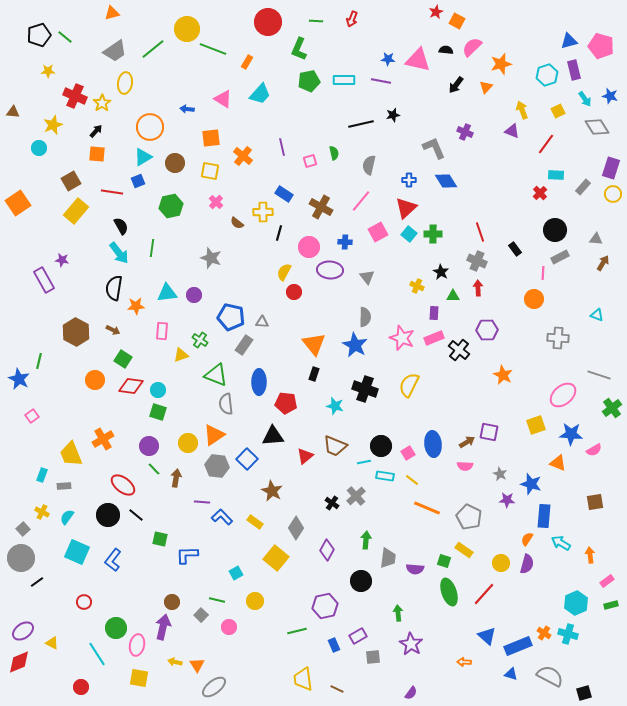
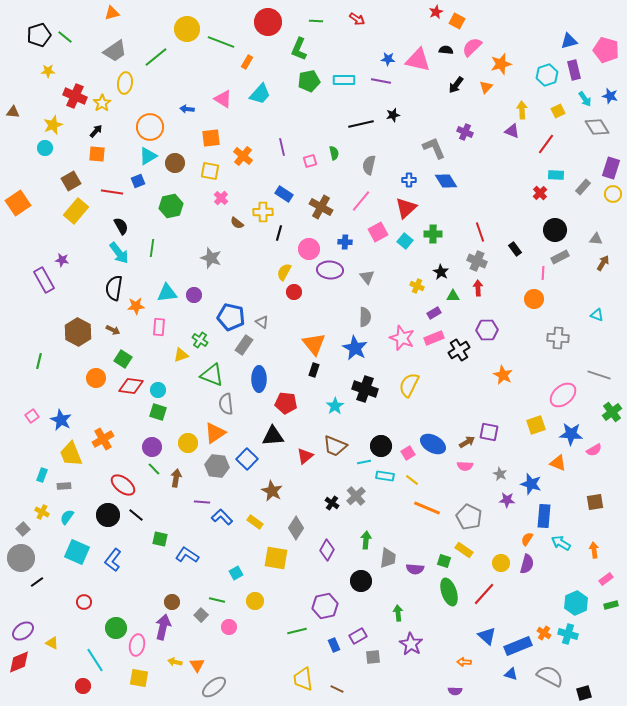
red arrow at (352, 19): moved 5 px right; rotated 77 degrees counterclockwise
pink pentagon at (601, 46): moved 5 px right, 4 px down
green line at (153, 49): moved 3 px right, 8 px down
green line at (213, 49): moved 8 px right, 7 px up
yellow arrow at (522, 110): rotated 18 degrees clockwise
cyan circle at (39, 148): moved 6 px right
cyan triangle at (143, 157): moved 5 px right, 1 px up
pink cross at (216, 202): moved 5 px right, 4 px up
cyan square at (409, 234): moved 4 px left, 7 px down
pink circle at (309, 247): moved 2 px down
purple rectangle at (434, 313): rotated 56 degrees clockwise
gray triangle at (262, 322): rotated 32 degrees clockwise
pink rectangle at (162, 331): moved 3 px left, 4 px up
brown hexagon at (76, 332): moved 2 px right
blue star at (355, 345): moved 3 px down
black cross at (459, 350): rotated 20 degrees clockwise
black rectangle at (314, 374): moved 4 px up
green triangle at (216, 375): moved 4 px left
blue star at (19, 379): moved 42 px right, 41 px down
orange circle at (95, 380): moved 1 px right, 2 px up
blue ellipse at (259, 382): moved 3 px up
cyan star at (335, 406): rotated 24 degrees clockwise
green cross at (612, 408): moved 4 px down
orange triangle at (214, 435): moved 1 px right, 2 px up
blue ellipse at (433, 444): rotated 55 degrees counterclockwise
purple circle at (149, 446): moved 3 px right, 1 px down
blue L-shape at (187, 555): rotated 35 degrees clockwise
orange arrow at (590, 555): moved 4 px right, 5 px up
yellow square at (276, 558): rotated 30 degrees counterclockwise
pink rectangle at (607, 581): moved 1 px left, 2 px up
cyan line at (97, 654): moved 2 px left, 6 px down
red circle at (81, 687): moved 2 px right, 1 px up
purple semicircle at (411, 693): moved 44 px right, 2 px up; rotated 56 degrees clockwise
